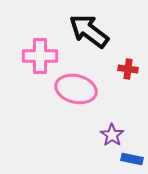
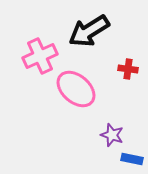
black arrow: rotated 69 degrees counterclockwise
pink cross: rotated 24 degrees counterclockwise
pink ellipse: rotated 27 degrees clockwise
purple star: rotated 15 degrees counterclockwise
